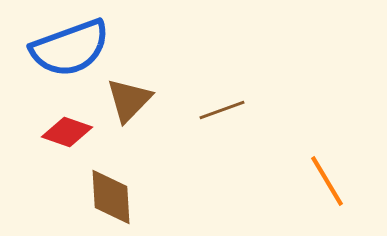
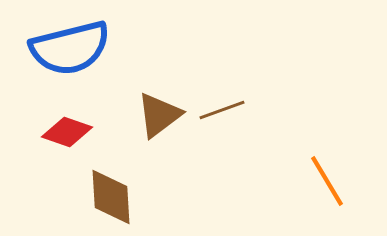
blue semicircle: rotated 6 degrees clockwise
brown triangle: moved 30 px right, 15 px down; rotated 9 degrees clockwise
